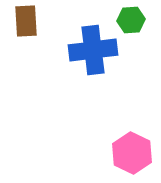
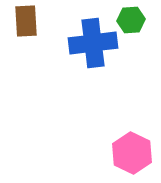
blue cross: moved 7 px up
